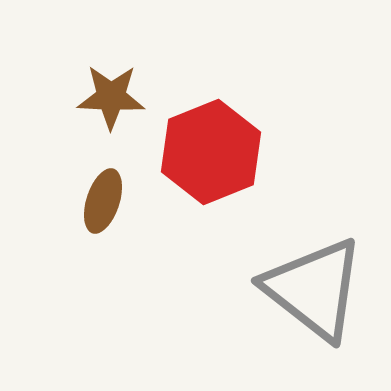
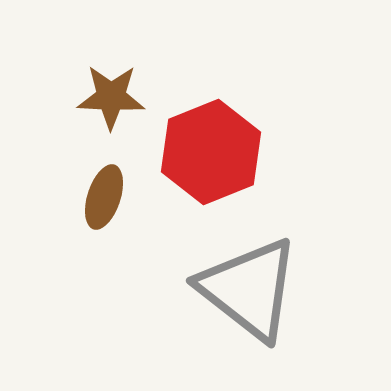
brown ellipse: moved 1 px right, 4 px up
gray triangle: moved 65 px left
